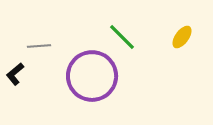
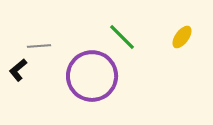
black L-shape: moved 3 px right, 4 px up
